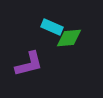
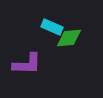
purple L-shape: moved 2 px left; rotated 16 degrees clockwise
